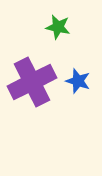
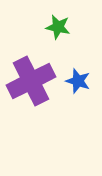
purple cross: moved 1 px left, 1 px up
